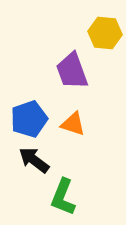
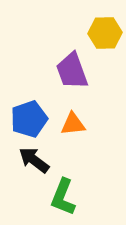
yellow hexagon: rotated 8 degrees counterclockwise
orange triangle: rotated 24 degrees counterclockwise
